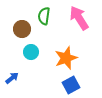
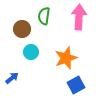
pink arrow: moved 1 px up; rotated 35 degrees clockwise
blue square: moved 5 px right
